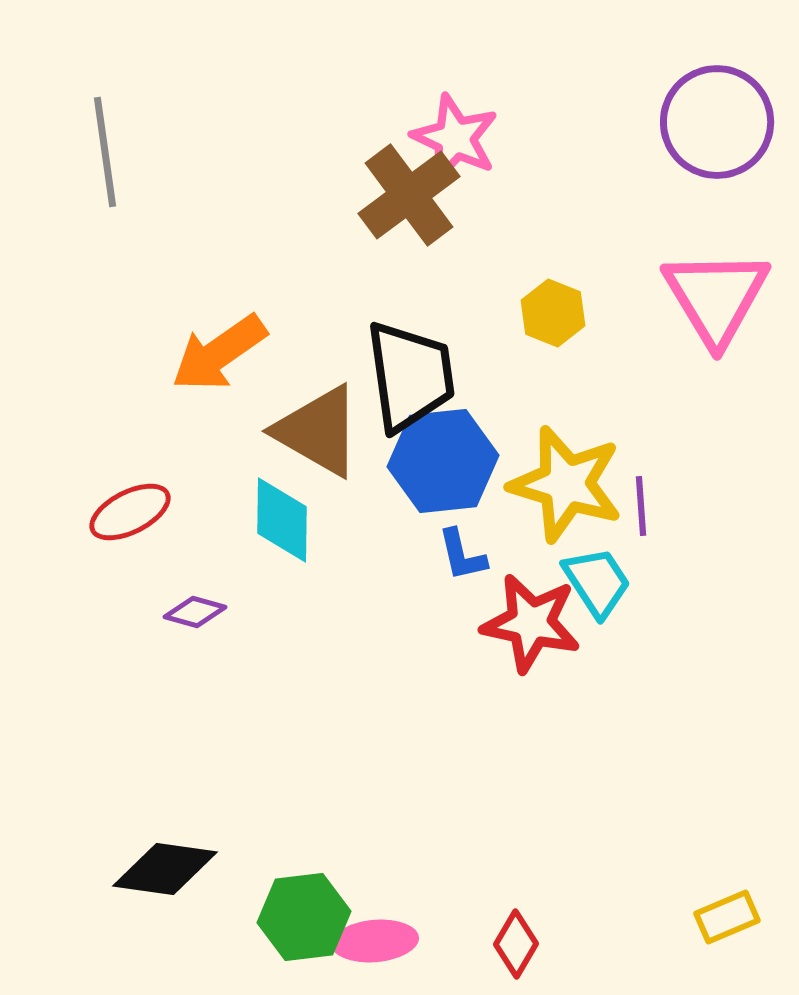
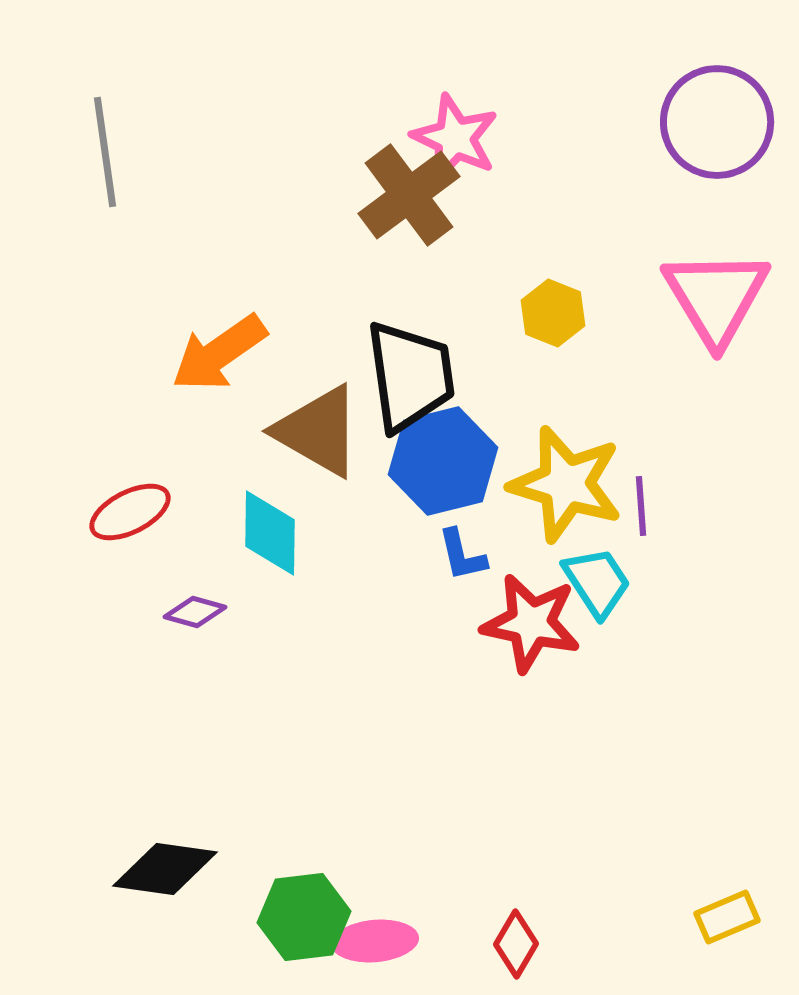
blue hexagon: rotated 8 degrees counterclockwise
cyan diamond: moved 12 px left, 13 px down
